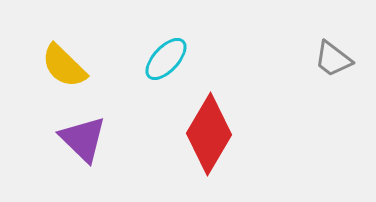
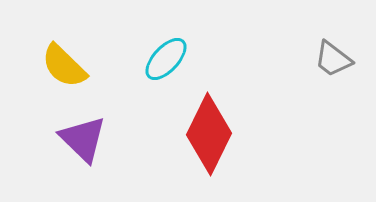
red diamond: rotated 4 degrees counterclockwise
